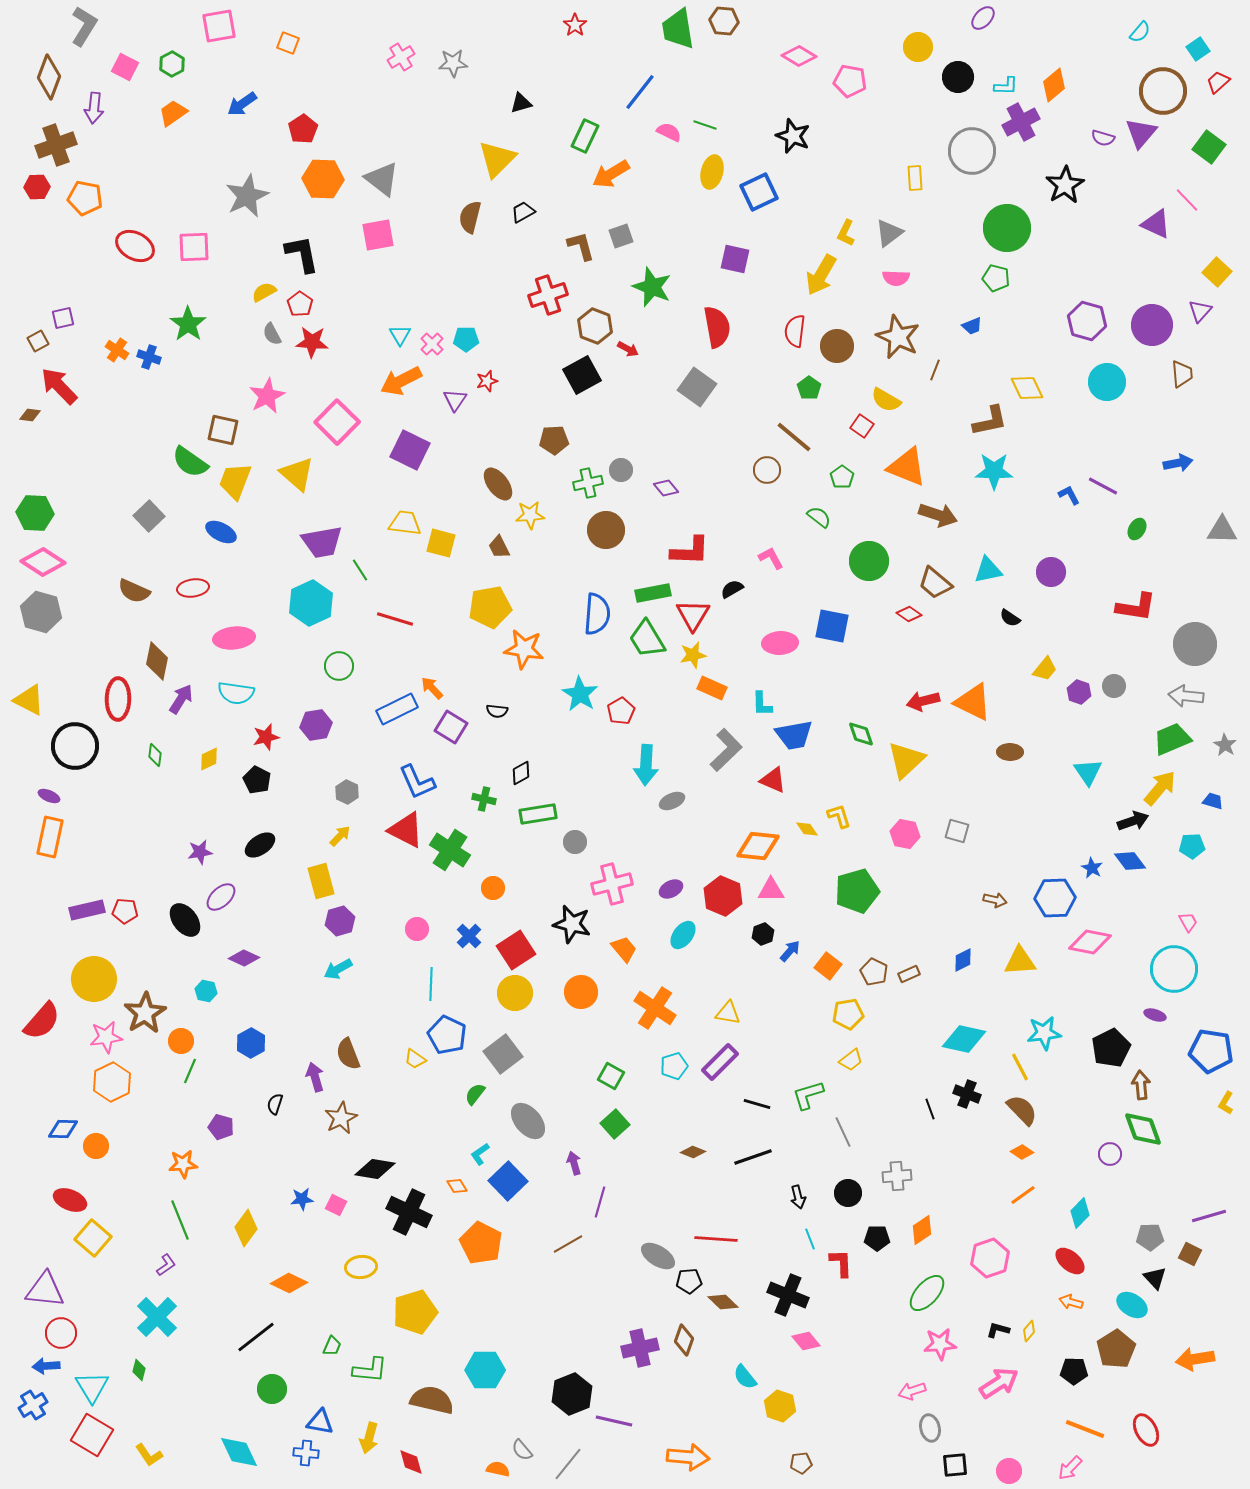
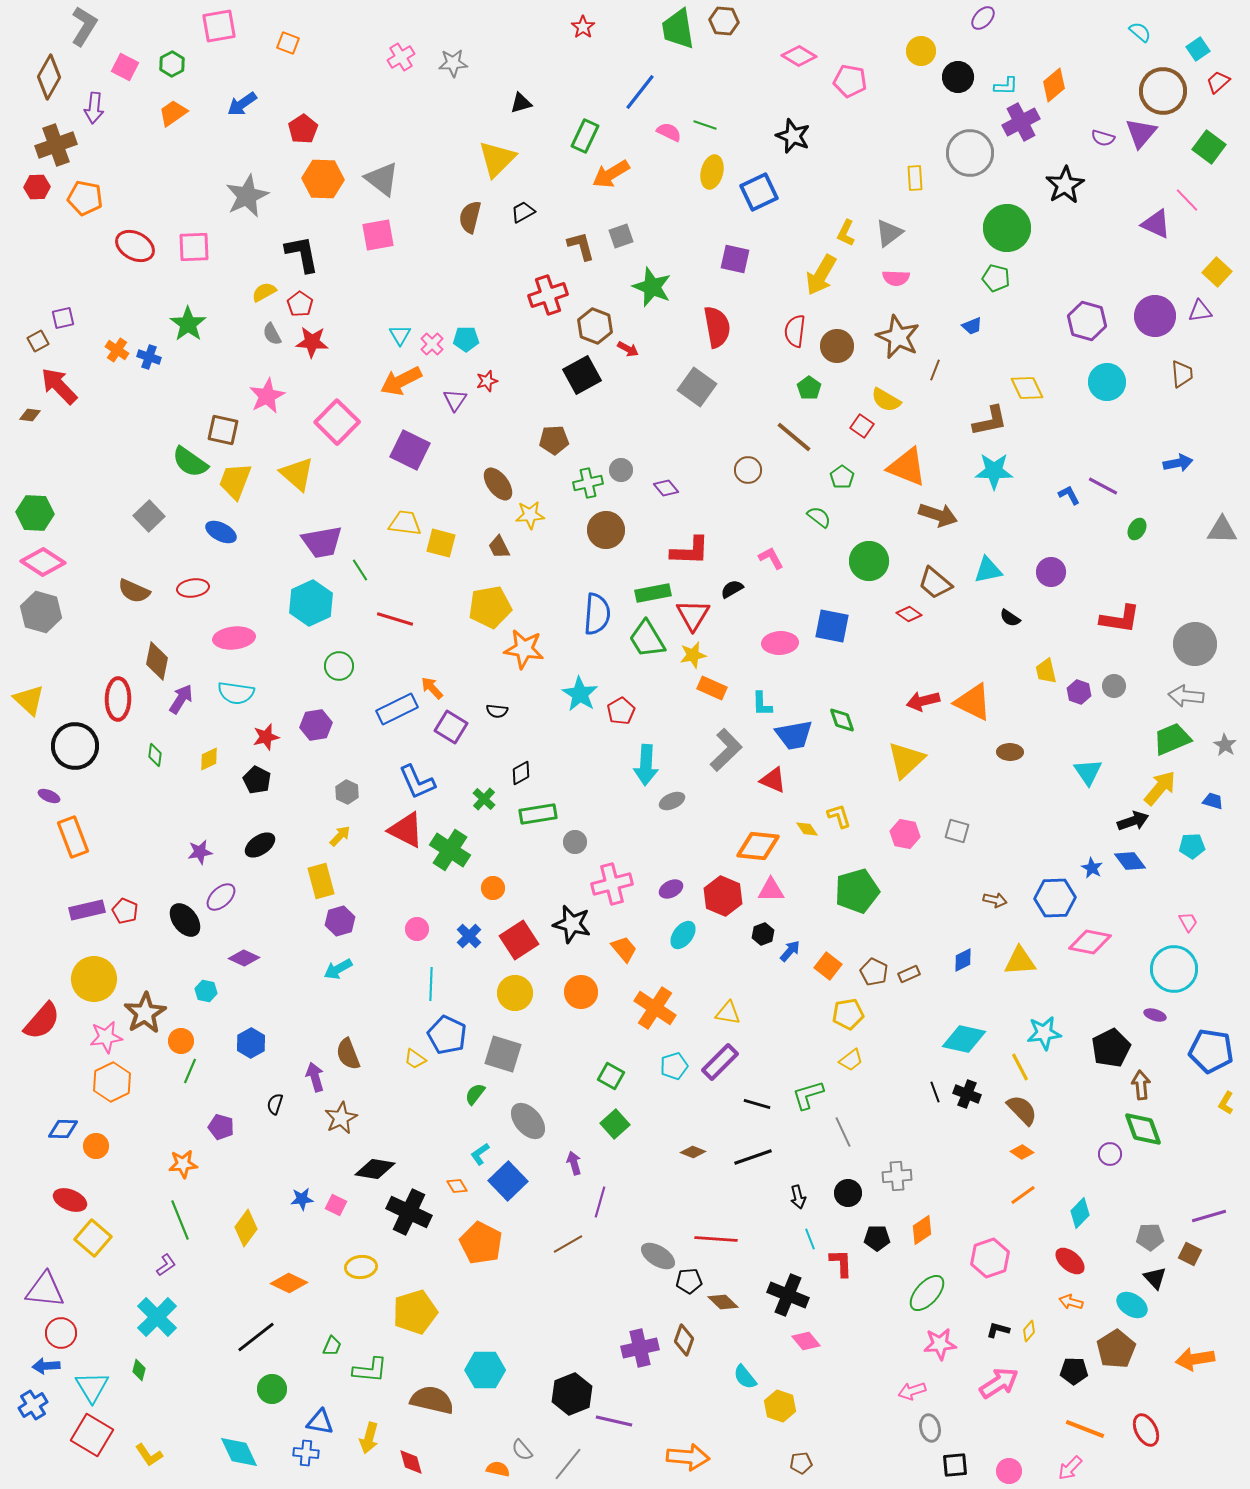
red star at (575, 25): moved 8 px right, 2 px down
cyan semicircle at (1140, 32): rotated 90 degrees counterclockwise
yellow circle at (918, 47): moved 3 px right, 4 px down
brown diamond at (49, 77): rotated 9 degrees clockwise
gray circle at (972, 151): moved 2 px left, 2 px down
purple triangle at (1200, 311): rotated 40 degrees clockwise
purple circle at (1152, 325): moved 3 px right, 9 px up
brown circle at (767, 470): moved 19 px left
red L-shape at (1136, 607): moved 16 px left, 12 px down
yellow trapezoid at (1045, 669): moved 1 px right, 2 px down; rotated 128 degrees clockwise
yellow triangle at (29, 700): rotated 16 degrees clockwise
green diamond at (861, 734): moved 19 px left, 14 px up
green cross at (484, 799): rotated 30 degrees clockwise
orange rectangle at (50, 837): moved 23 px right; rotated 33 degrees counterclockwise
red pentagon at (125, 911): rotated 20 degrees clockwise
red square at (516, 950): moved 3 px right, 10 px up
gray square at (503, 1054): rotated 36 degrees counterclockwise
black line at (930, 1109): moved 5 px right, 17 px up
